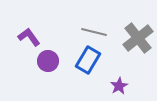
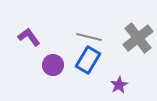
gray line: moved 5 px left, 5 px down
purple circle: moved 5 px right, 4 px down
purple star: moved 1 px up
